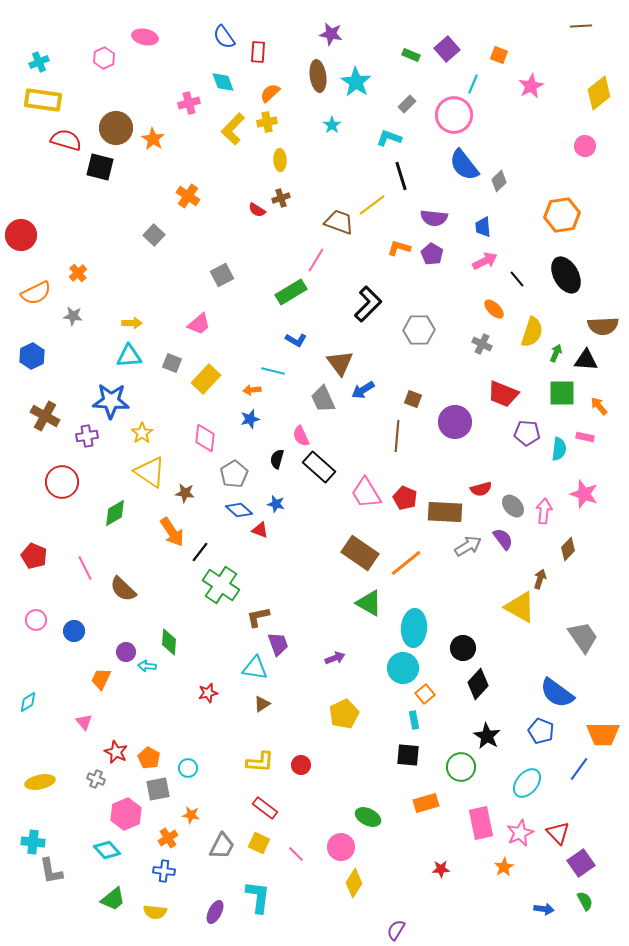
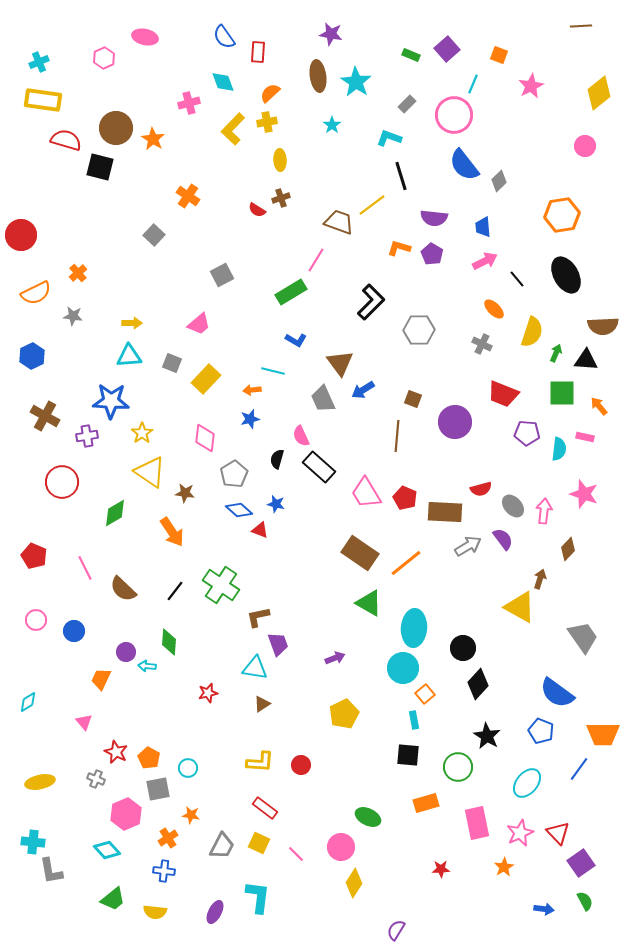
black L-shape at (368, 304): moved 3 px right, 2 px up
black line at (200, 552): moved 25 px left, 39 px down
green circle at (461, 767): moved 3 px left
pink rectangle at (481, 823): moved 4 px left
